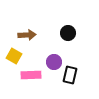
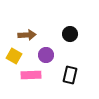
black circle: moved 2 px right, 1 px down
purple circle: moved 8 px left, 7 px up
